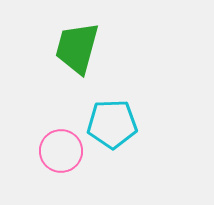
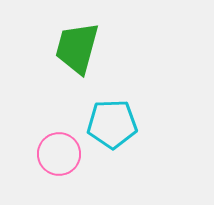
pink circle: moved 2 px left, 3 px down
